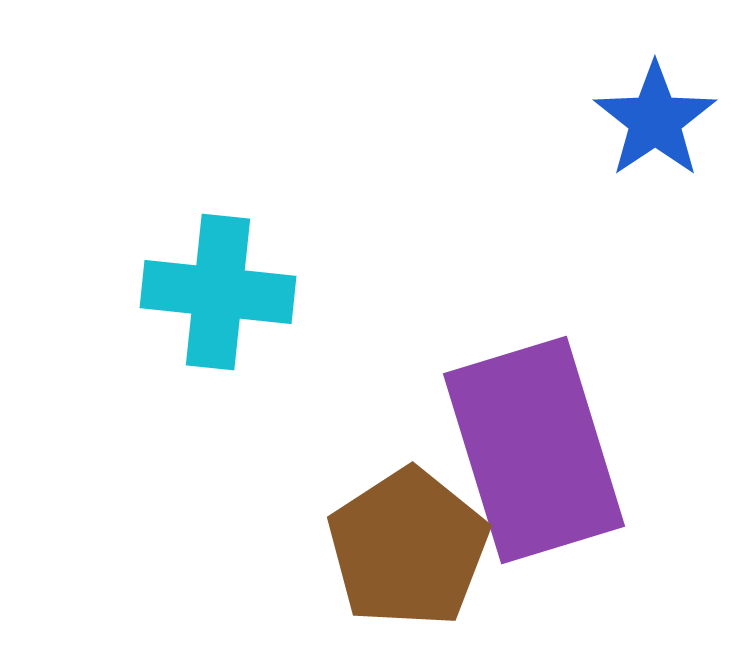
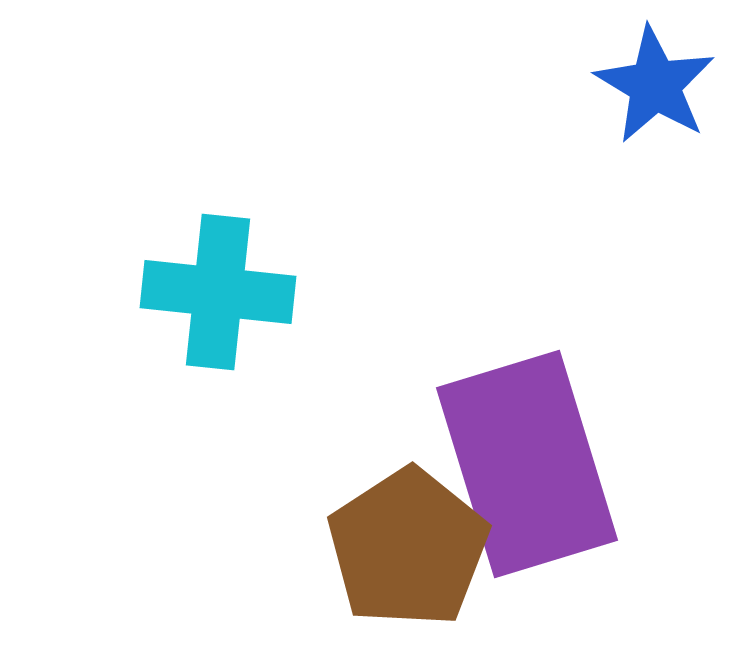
blue star: moved 35 px up; rotated 7 degrees counterclockwise
purple rectangle: moved 7 px left, 14 px down
